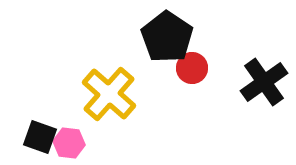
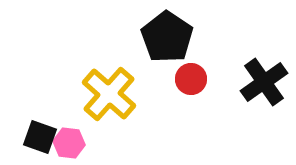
red circle: moved 1 px left, 11 px down
